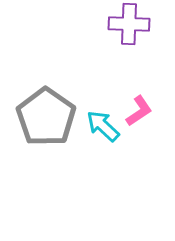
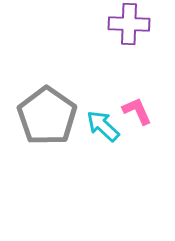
pink L-shape: moved 2 px left; rotated 80 degrees counterclockwise
gray pentagon: moved 1 px right, 1 px up
